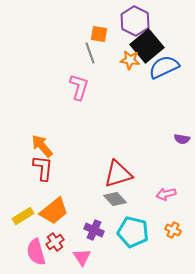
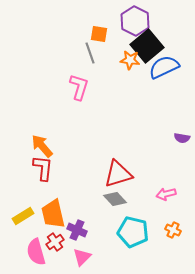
purple semicircle: moved 1 px up
orange trapezoid: moved 1 px left, 3 px down; rotated 116 degrees clockwise
purple cross: moved 17 px left
pink triangle: rotated 18 degrees clockwise
